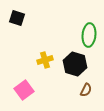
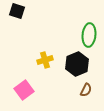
black square: moved 7 px up
black hexagon: moved 2 px right; rotated 20 degrees clockwise
